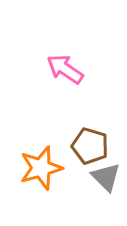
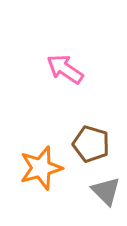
brown pentagon: moved 1 px right, 2 px up
gray triangle: moved 14 px down
